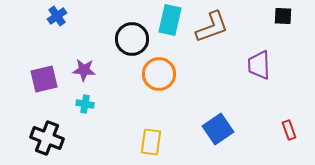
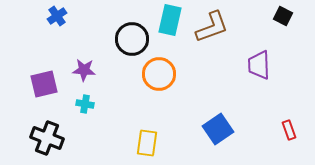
black square: rotated 24 degrees clockwise
purple square: moved 5 px down
yellow rectangle: moved 4 px left, 1 px down
